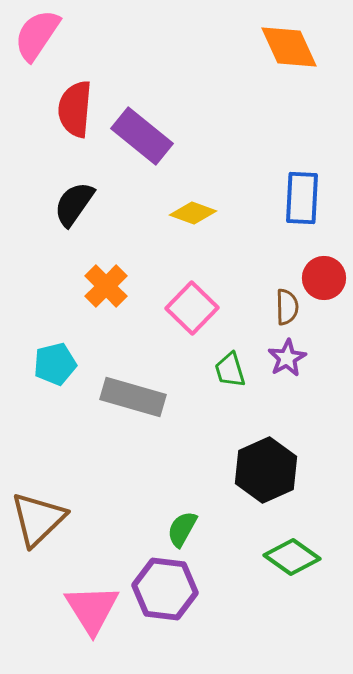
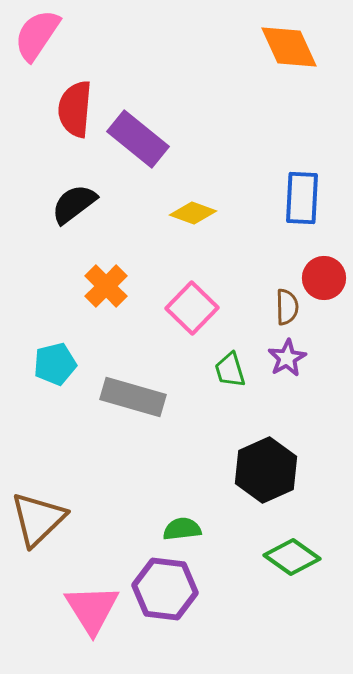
purple rectangle: moved 4 px left, 3 px down
black semicircle: rotated 18 degrees clockwise
green semicircle: rotated 54 degrees clockwise
